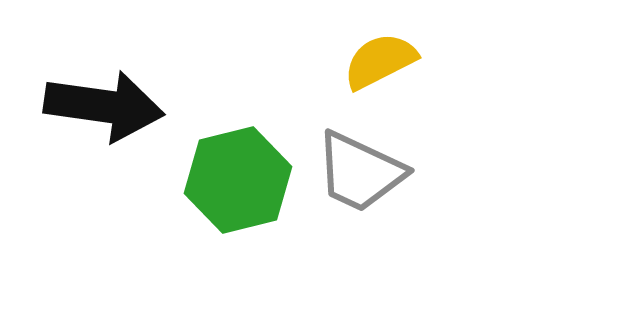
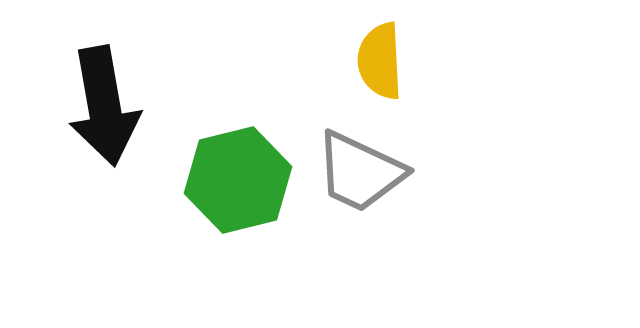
yellow semicircle: rotated 66 degrees counterclockwise
black arrow: rotated 72 degrees clockwise
